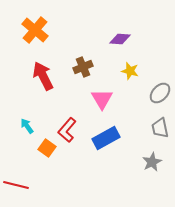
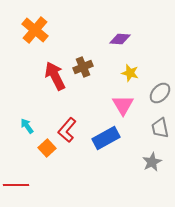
yellow star: moved 2 px down
red arrow: moved 12 px right
pink triangle: moved 21 px right, 6 px down
orange square: rotated 12 degrees clockwise
red line: rotated 15 degrees counterclockwise
